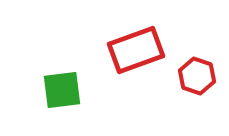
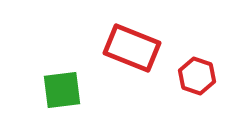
red rectangle: moved 4 px left, 2 px up; rotated 42 degrees clockwise
